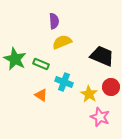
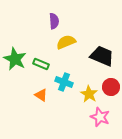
yellow semicircle: moved 4 px right
